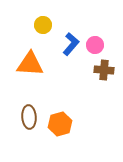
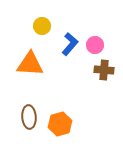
yellow circle: moved 1 px left, 1 px down
blue L-shape: moved 1 px left
